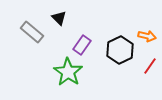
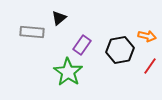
black triangle: rotated 35 degrees clockwise
gray rectangle: rotated 35 degrees counterclockwise
black hexagon: rotated 16 degrees clockwise
